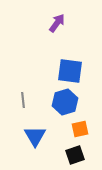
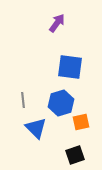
blue square: moved 4 px up
blue hexagon: moved 4 px left, 1 px down
orange square: moved 1 px right, 7 px up
blue triangle: moved 1 px right, 8 px up; rotated 15 degrees counterclockwise
